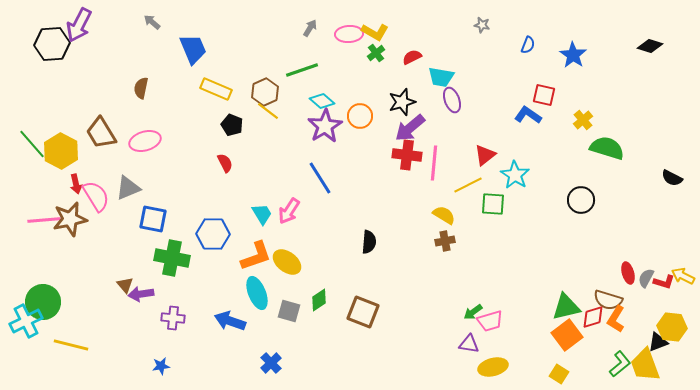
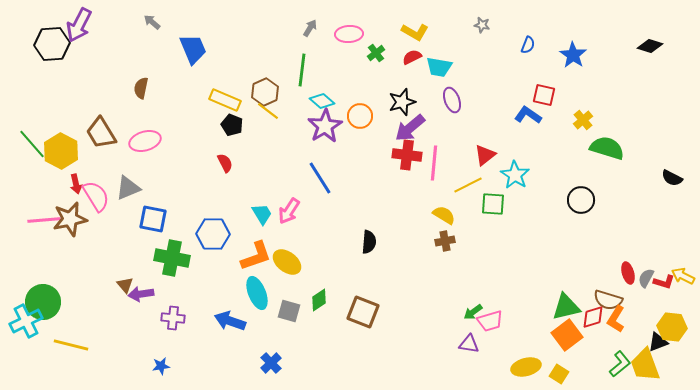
yellow L-shape at (375, 32): moved 40 px right
green line at (302, 70): rotated 64 degrees counterclockwise
cyan trapezoid at (441, 77): moved 2 px left, 10 px up
yellow rectangle at (216, 89): moved 9 px right, 11 px down
yellow ellipse at (493, 367): moved 33 px right
